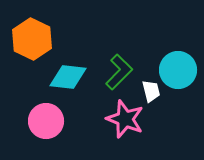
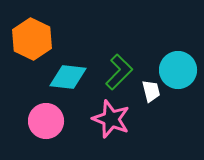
pink star: moved 14 px left
